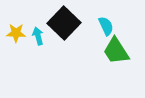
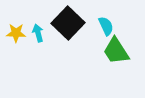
black square: moved 4 px right
cyan arrow: moved 3 px up
